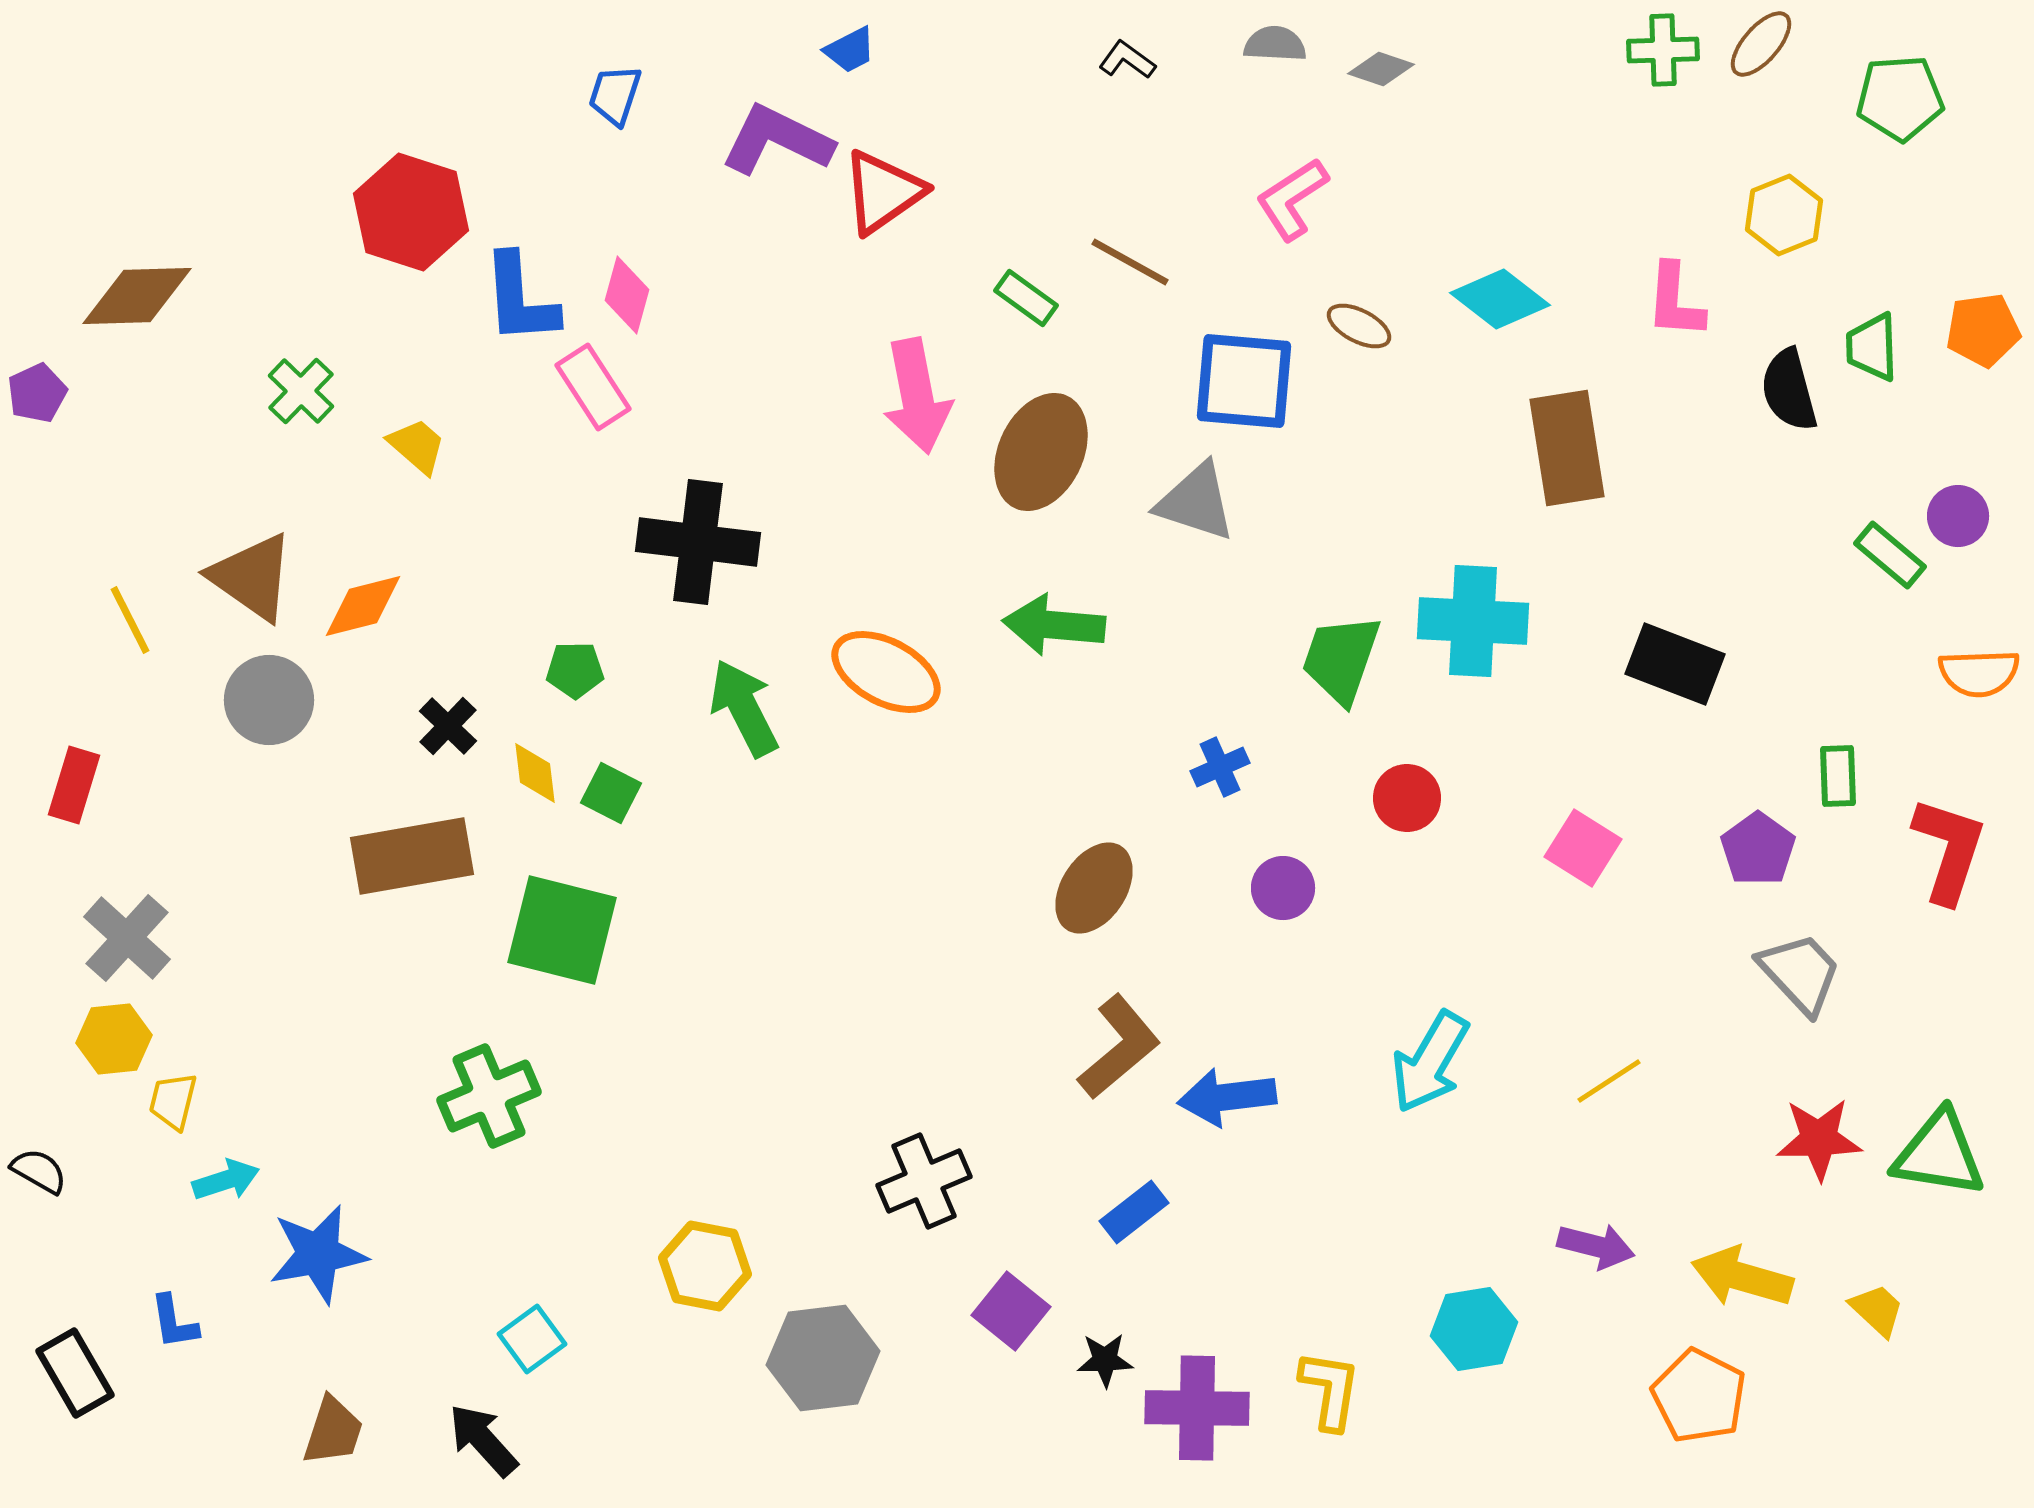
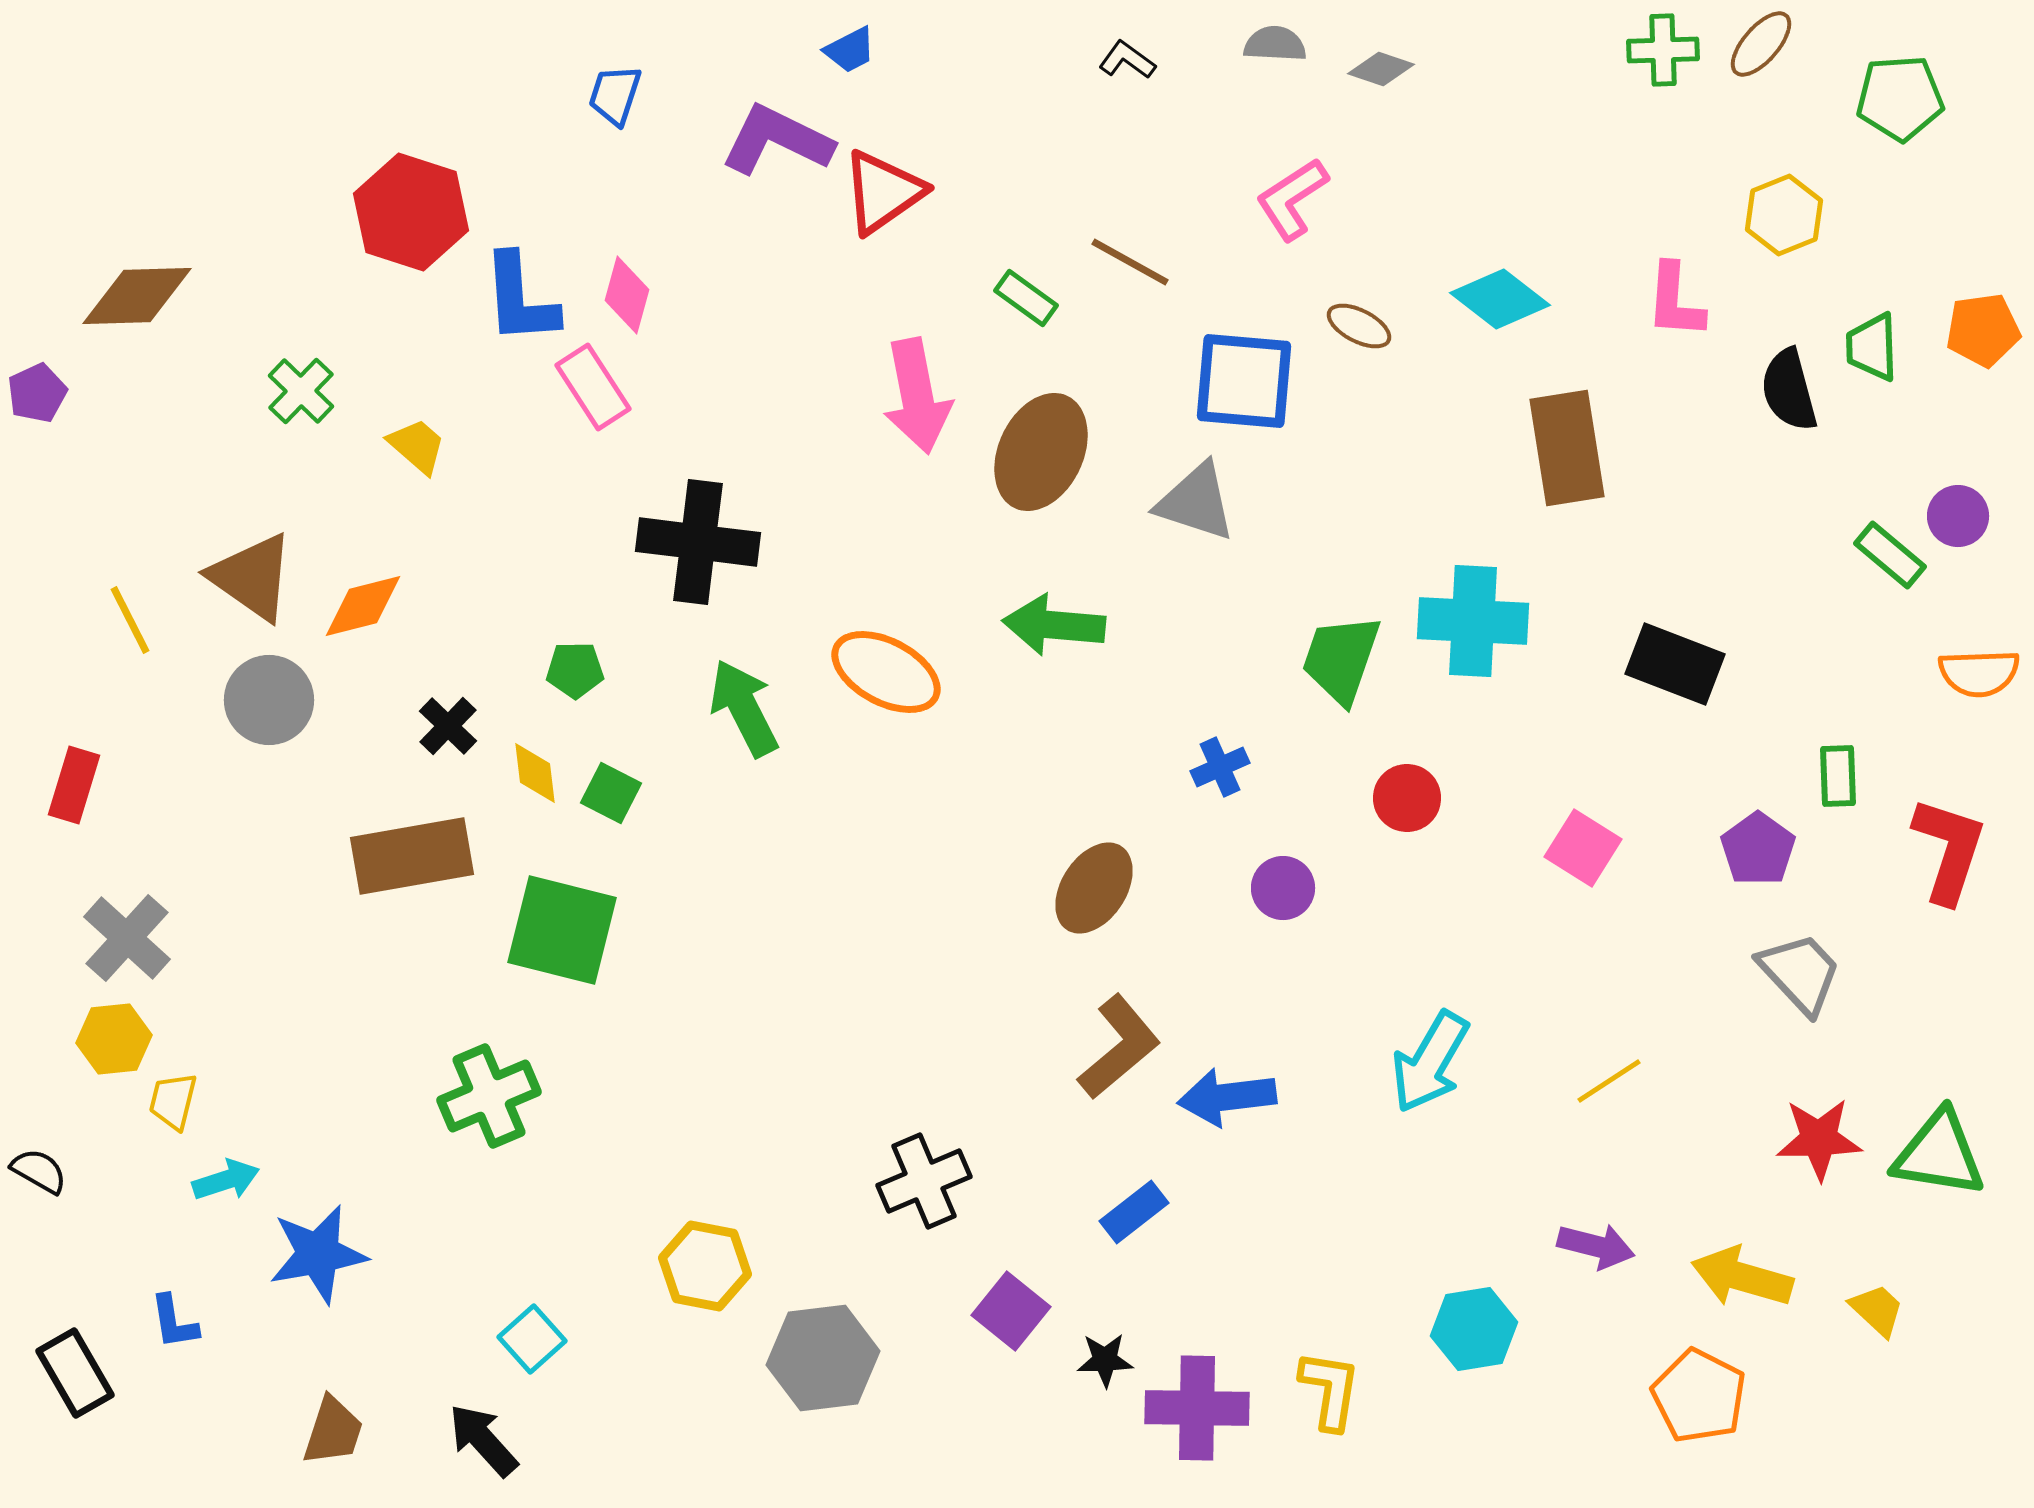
cyan square at (532, 1339): rotated 6 degrees counterclockwise
